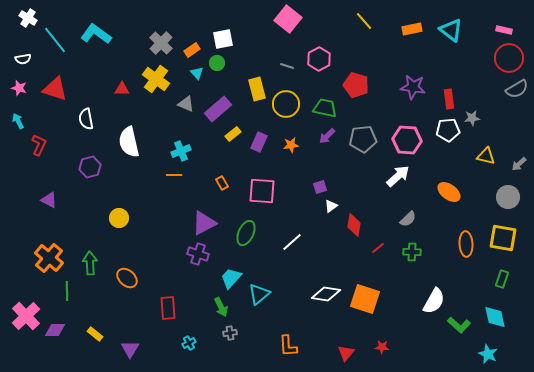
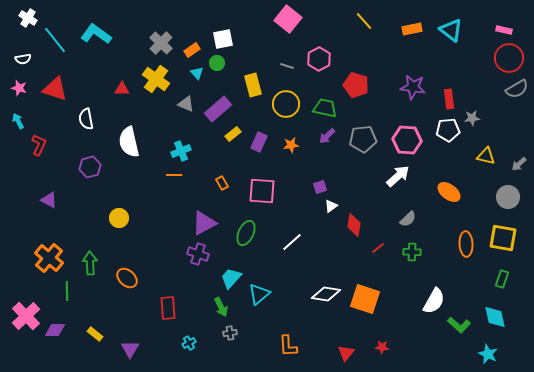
yellow rectangle at (257, 89): moved 4 px left, 4 px up
